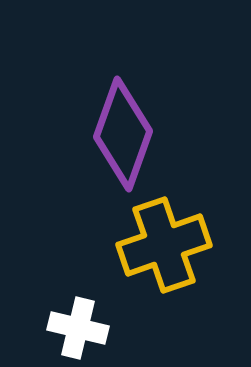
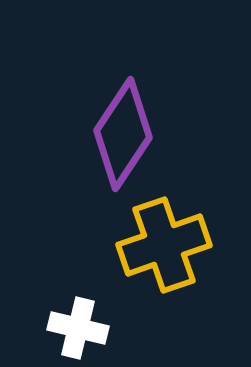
purple diamond: rotated 14 degrees clockwise
